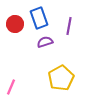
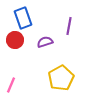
blue rectangle: moved 16 px left
red circle: moved 16 px down
pink line: moved 2 px up
